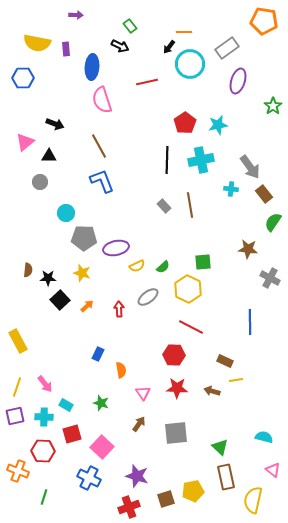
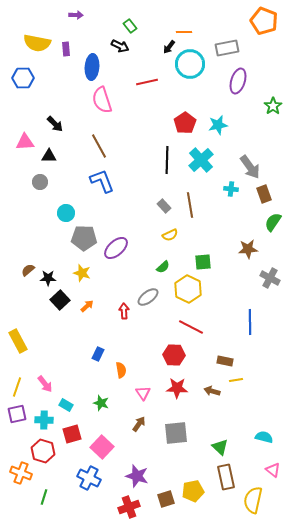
orange pentagon at (264, 21): rotated 12 degrees clockwise
gray rectangle at (227, 48): rotated 25 degrees clockwise
black arrow at (55, 124): rotated 24 degrees clockwise
pink triangle at (25, 142): rotated 36 degrees clockwise
cyan cross at (201, 160): rotated 30 degrees counterclockwise
brown rectangle at (264, 194): rotated 18 degrees clockwise
purple ellipse at (116, 248): rotated 30 degrees counterclockwise
brown star at (248, 249): rotated 12 degrees counterclockwise
yellow semicircle at (137, 266): moved 33 px right, 31 px up
brown semicircle at (28, 270): rotated 136 degrees counterclockwise
red arrow at (119, 309): moved 5 px right, 2 px down
brown rectangle at (225, 361): rotated 14 degrees counterclockwise
purple square at (15, 416): moved 2 px right, 2 px up
cyan cross at (44, 417): moved 3 px down
red hexagon at (43, 451): rotated 15 degrees clockwise
orange cross at (18, 471): moved 3 px right, 2 px down
